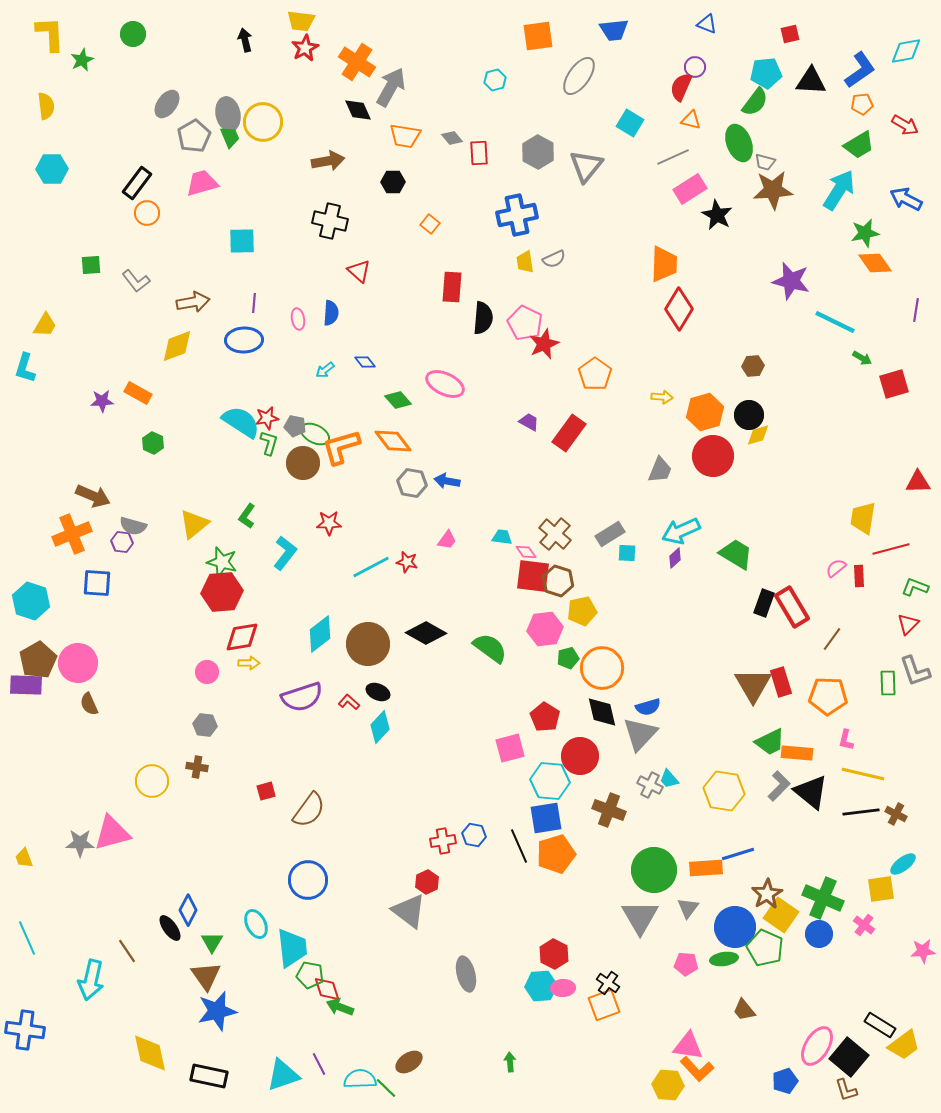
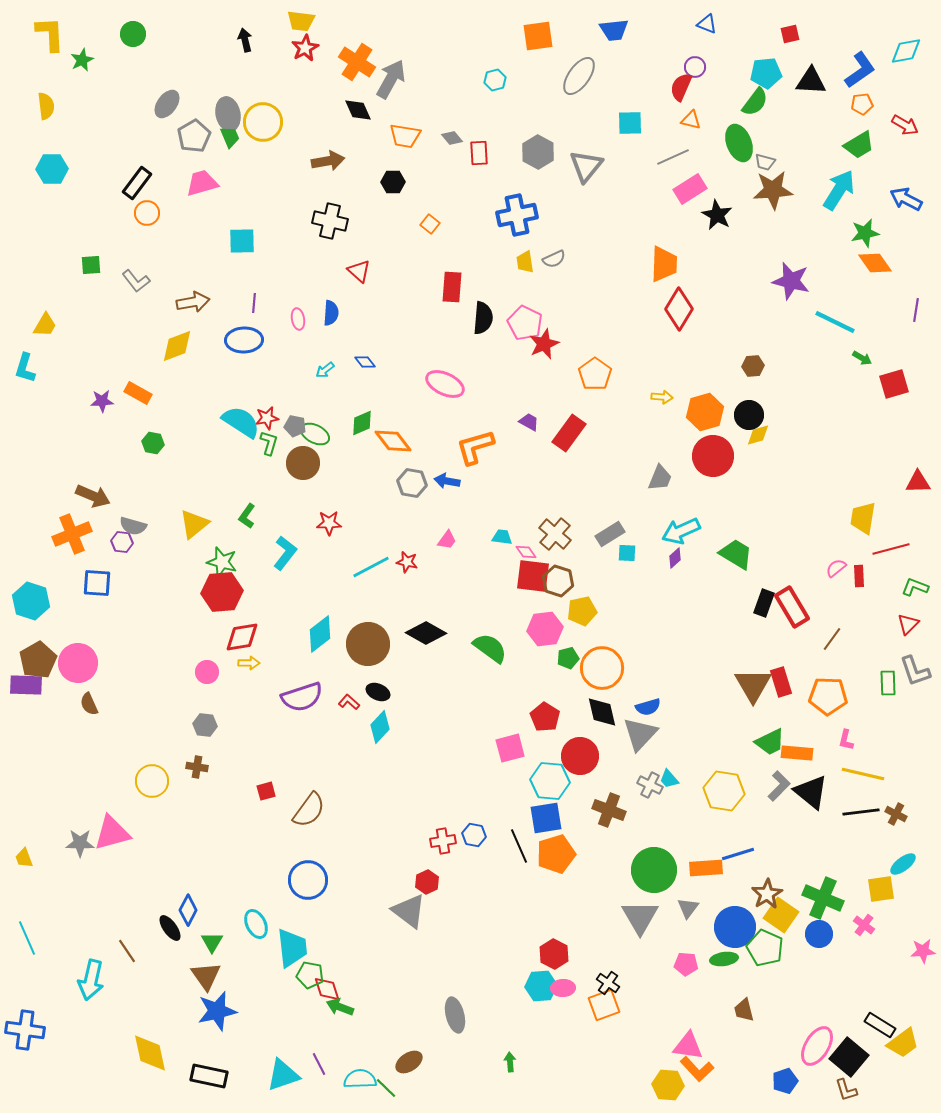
gray arrow at (391, 87): moved 8 px up
cyan square at (630, 123): rotated 32 degrees counterclockwise
green diamond at (398, 400): moved 36 px left, 23 px down; rotated 72 degrees counterclockwise
green hexagon at (153, 443): rotated 15 degrees counterclockwise
orange L-shape at (341, 447): moved 134 px right
gray trapezoid at (660, 470): moved 8 px down
gray ellipse at (466, 974): moved 11 px left, 41 px down
brown trapezoid at (744, 1010): rotated 25 degrees clockwise
yellow trapezoid at (904, 1045): moved 1 px left, 2 px up
